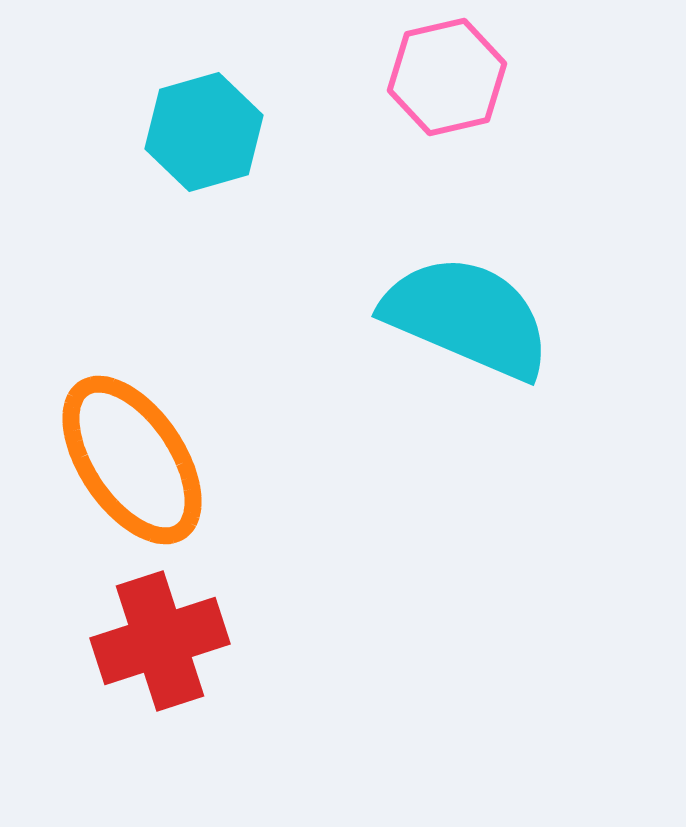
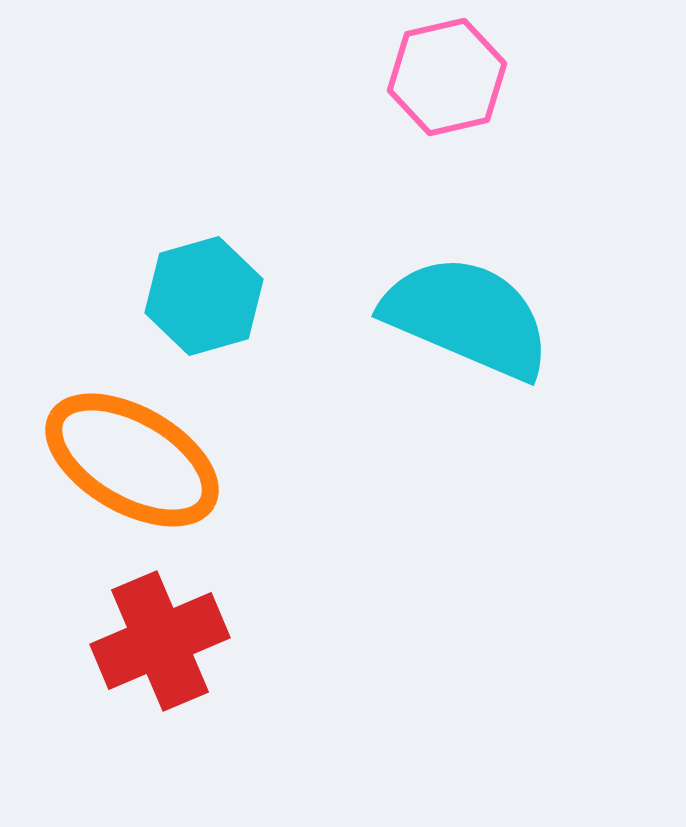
cyan hexagon: moved 164 px down
orange ellipse: rotated 26 degrees counterclockwise
red cross: rotated 5 degrees counterclockwise
